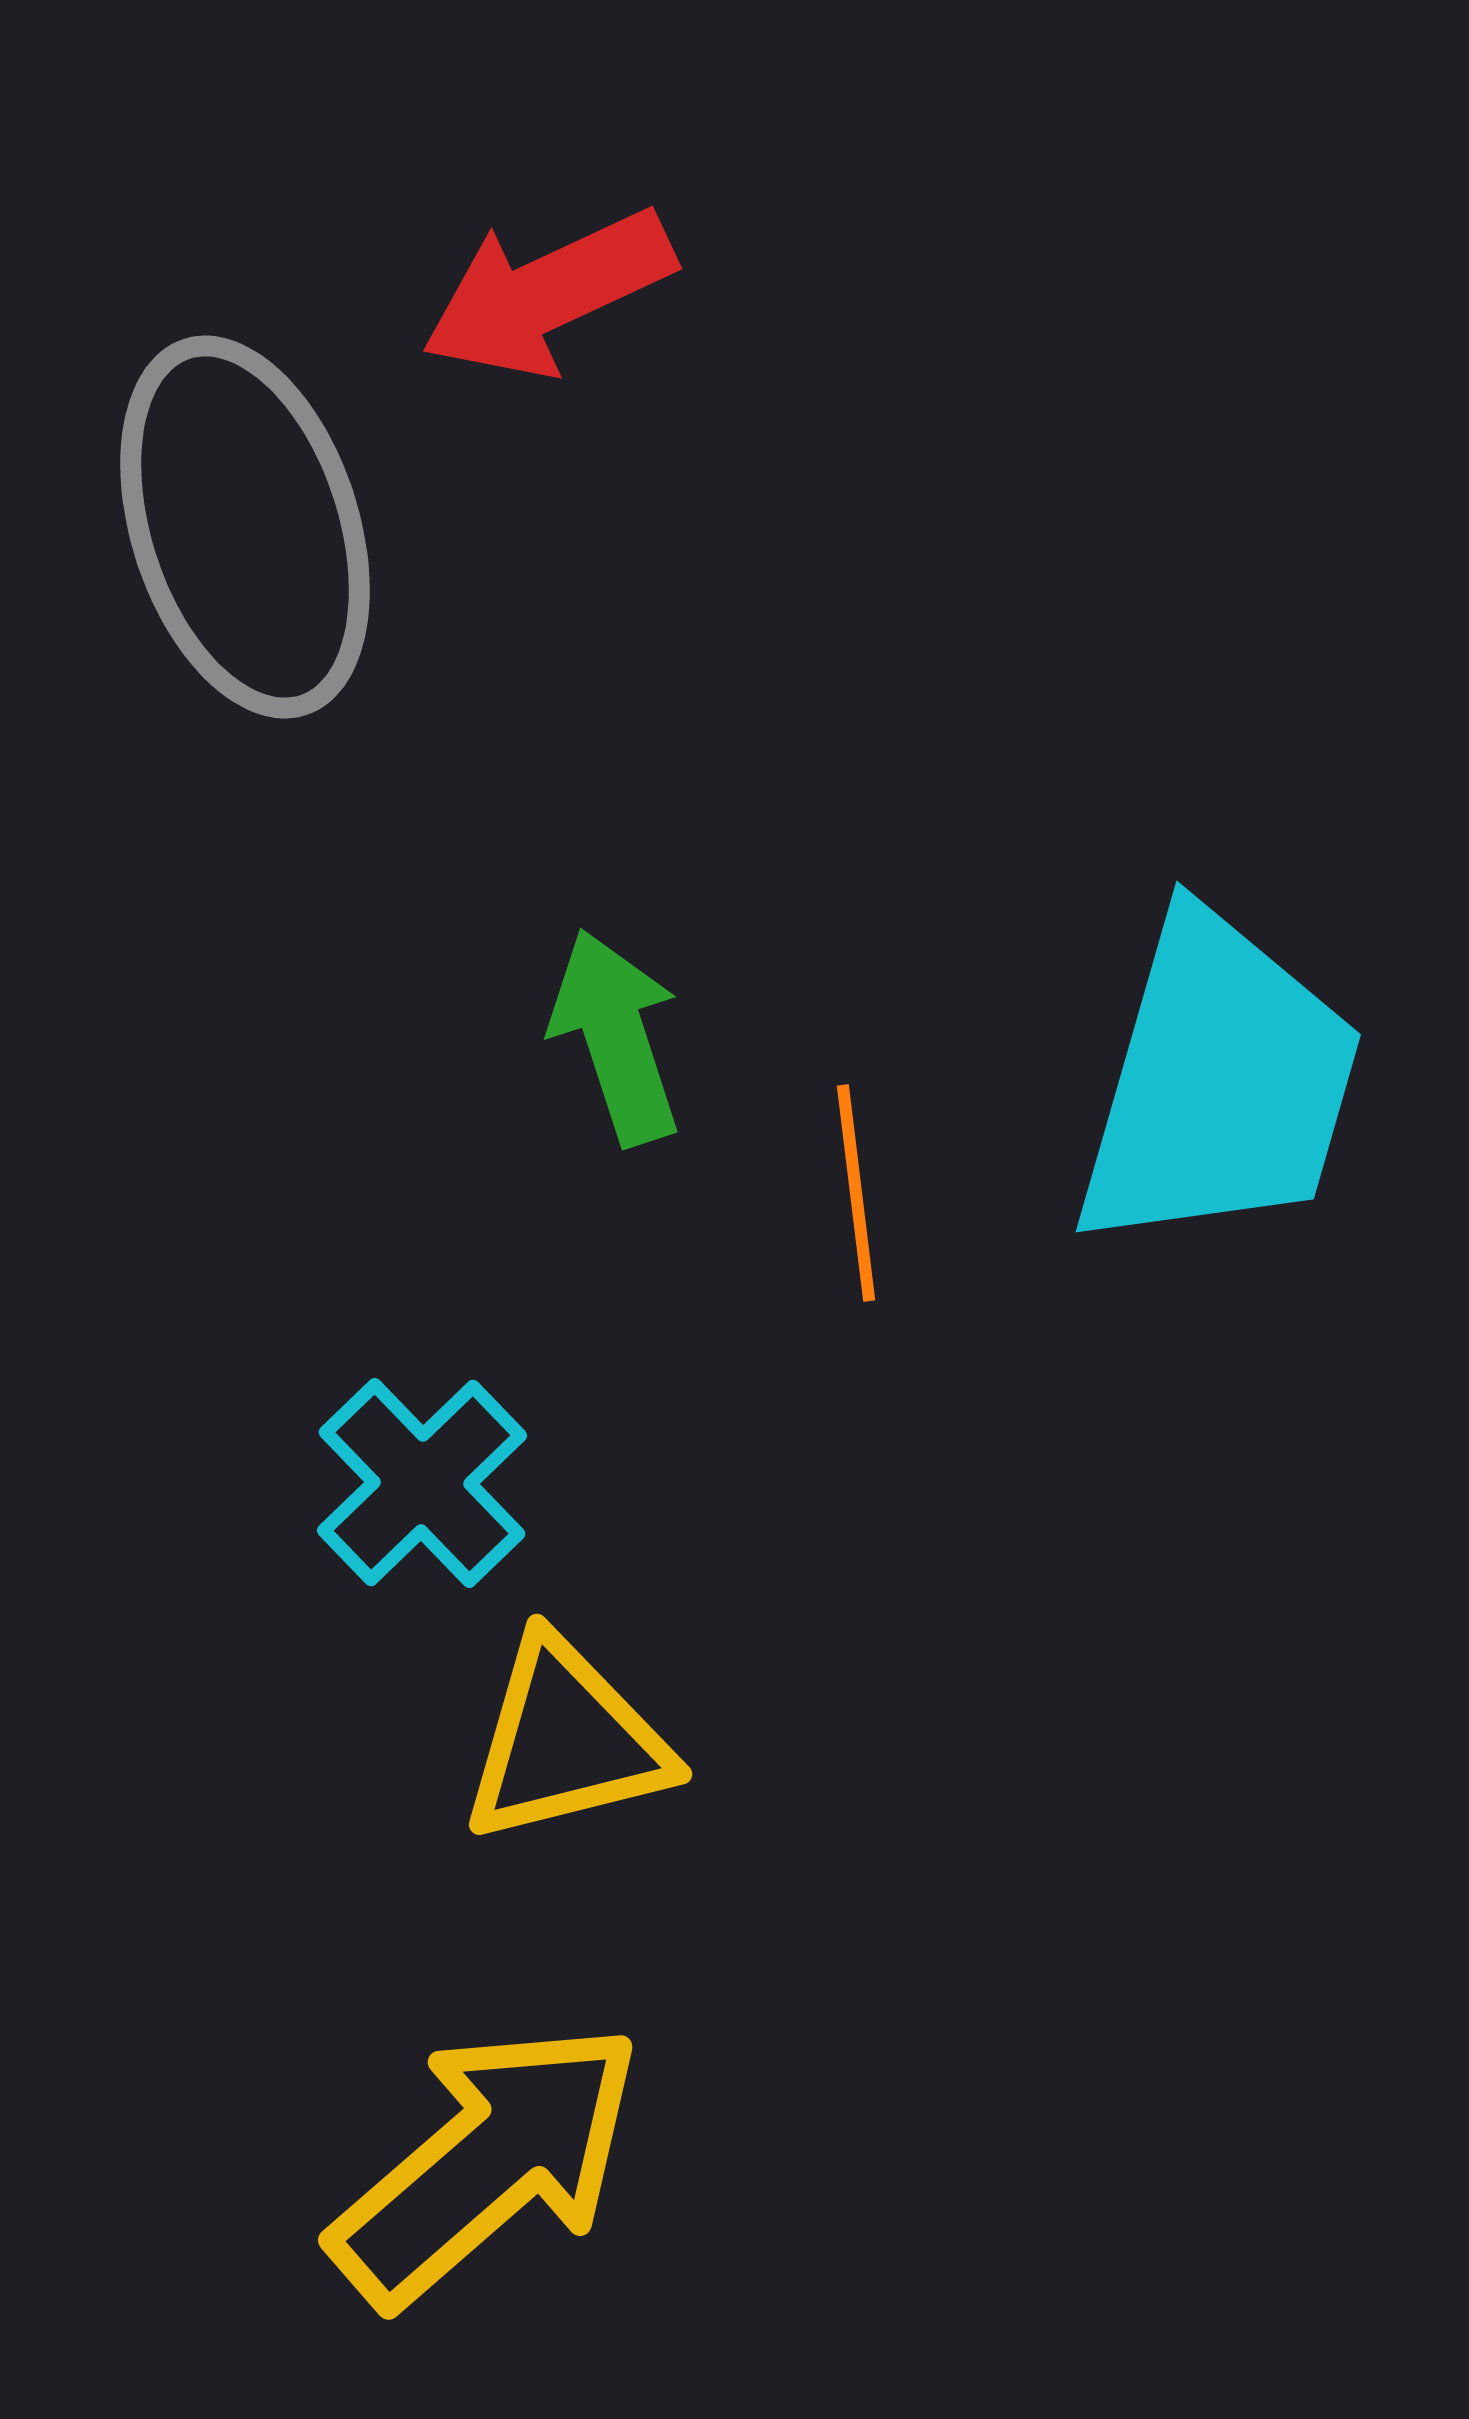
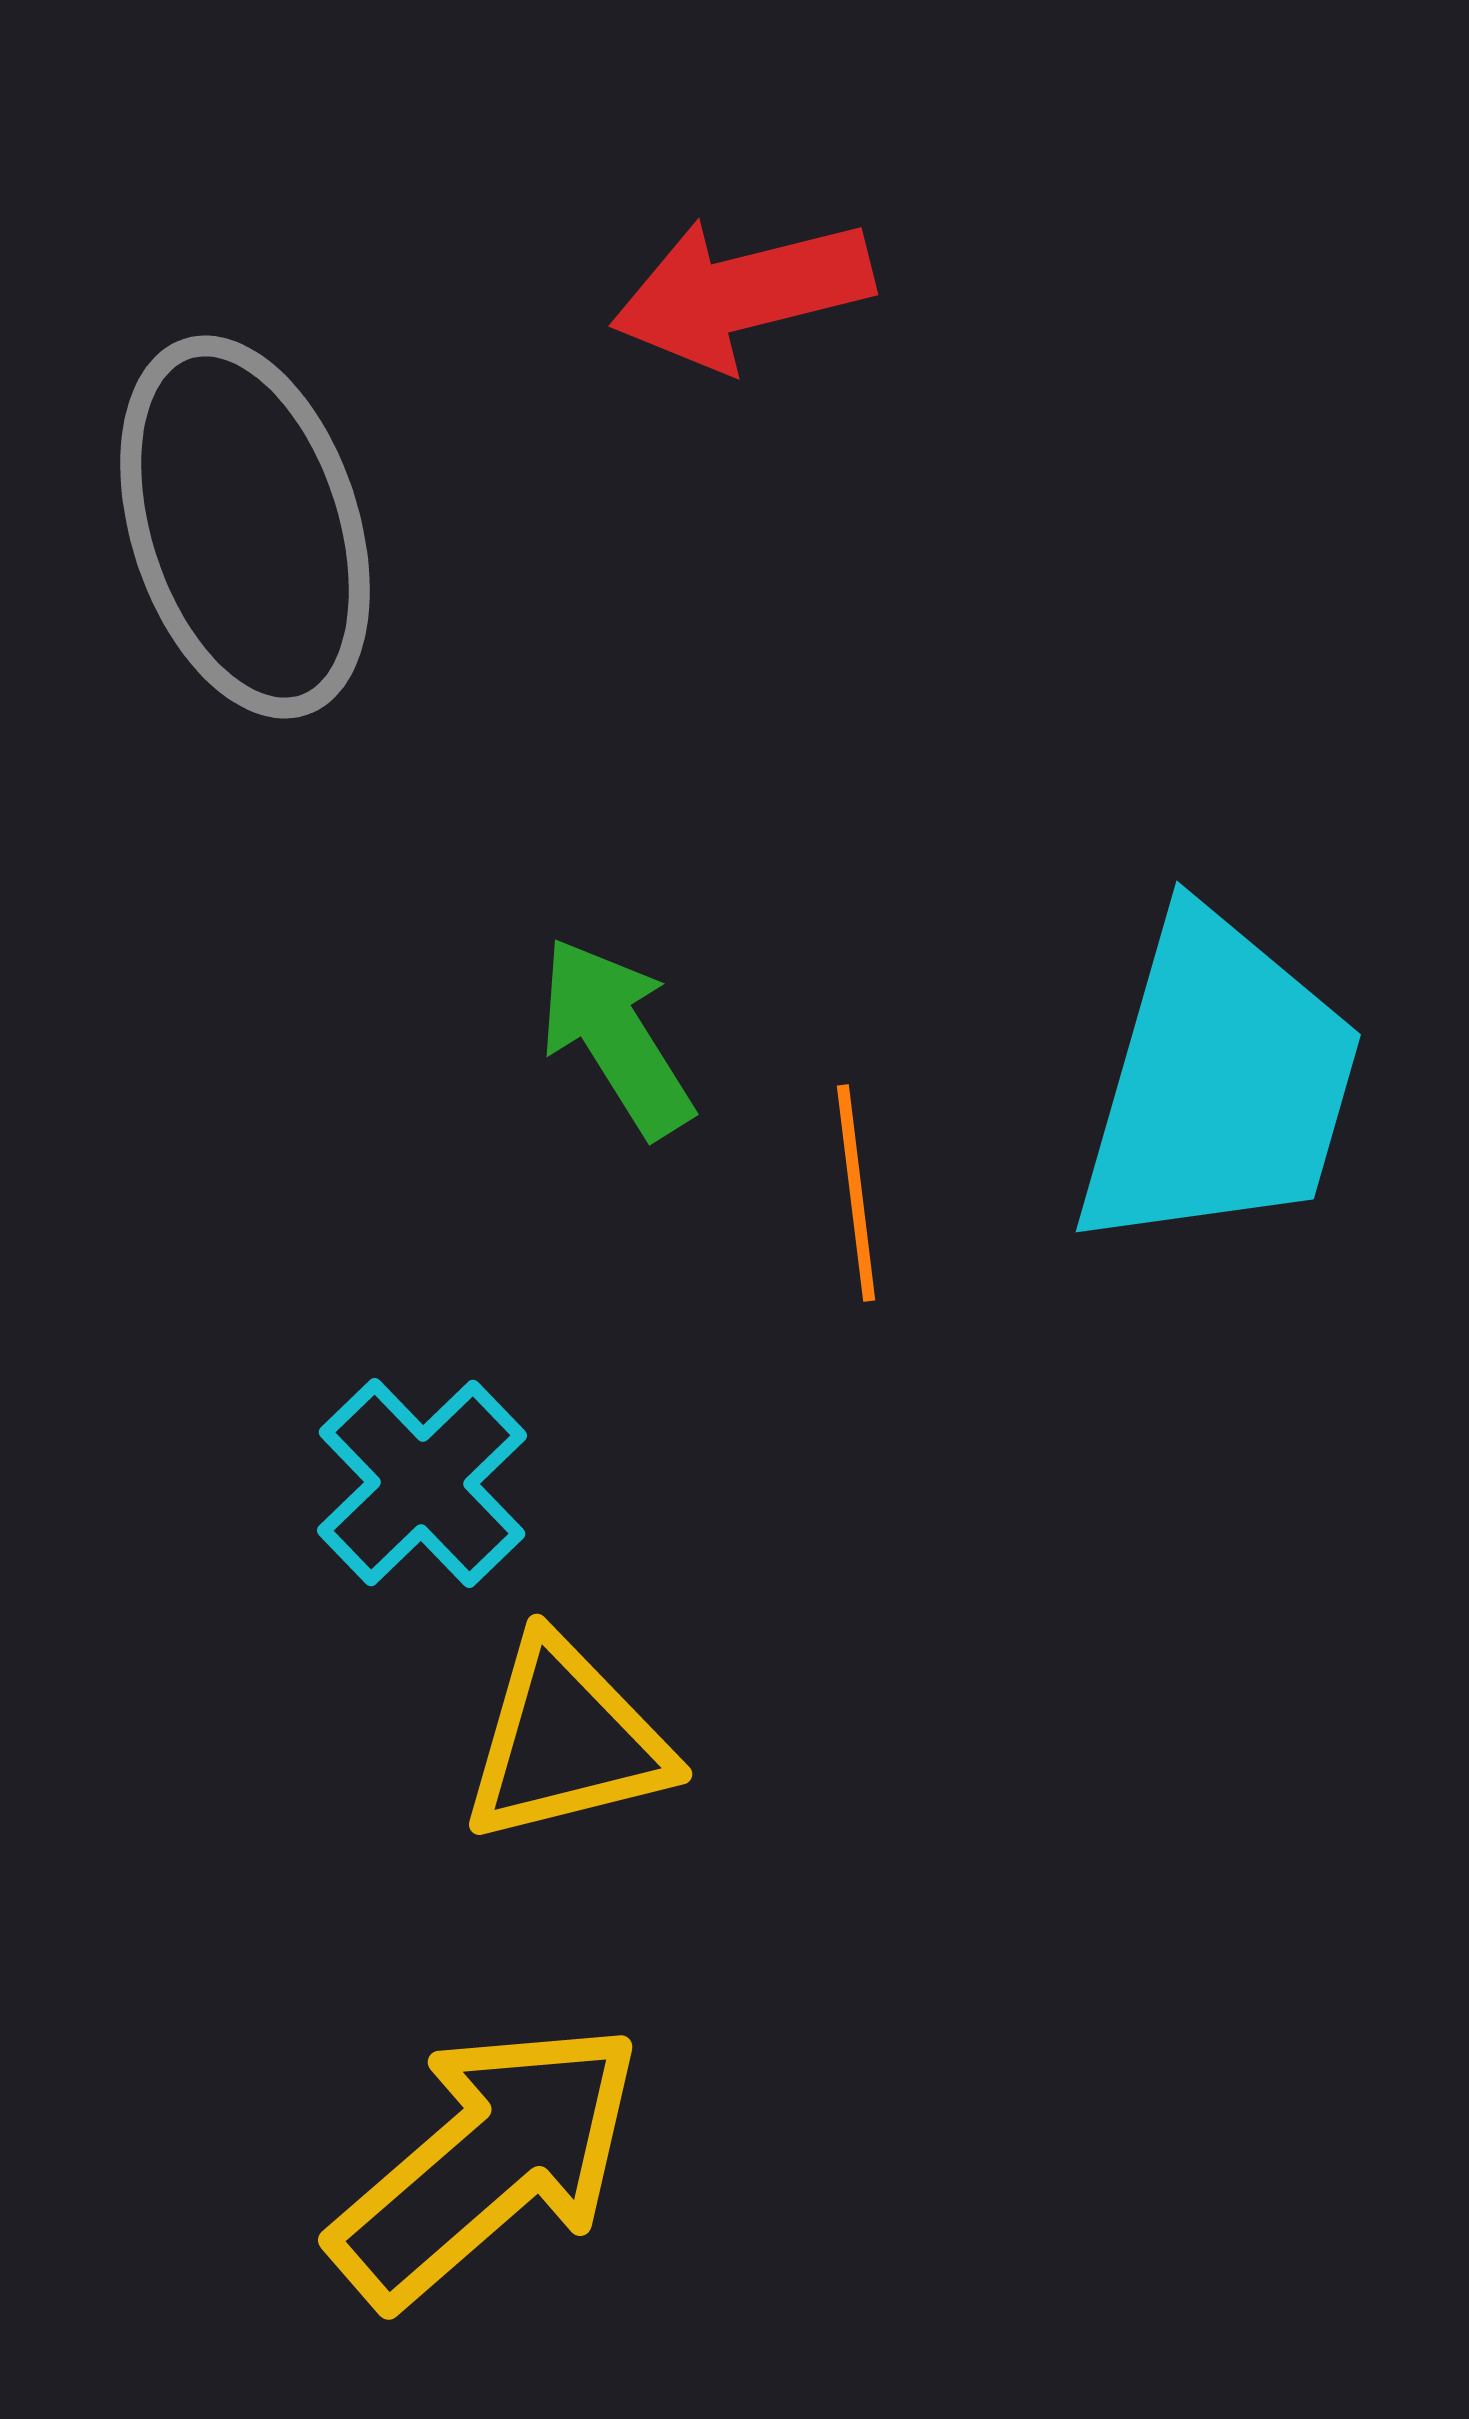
red arrow: moved 194 px right; rotated 11 degrees clockwise
green arrow: rotated 14 degrees counterclockwise
